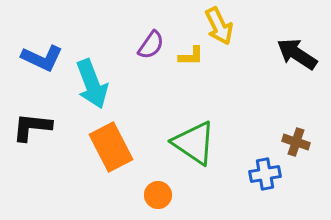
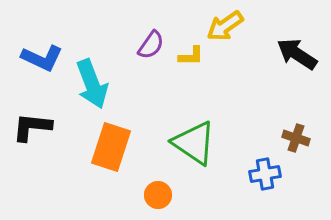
yellow arrow: moved 6 px right; rotated 81 degrees clockwise
brown cross: moved 4 px up
orange rectangle: rotated 45 degrees clockwise
